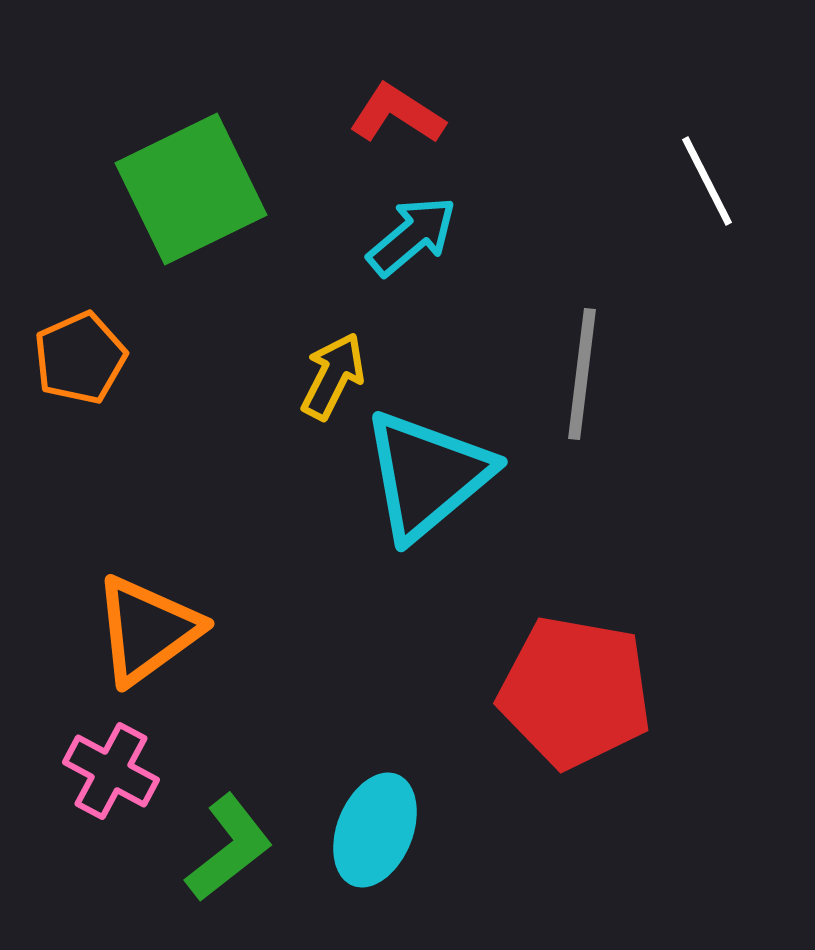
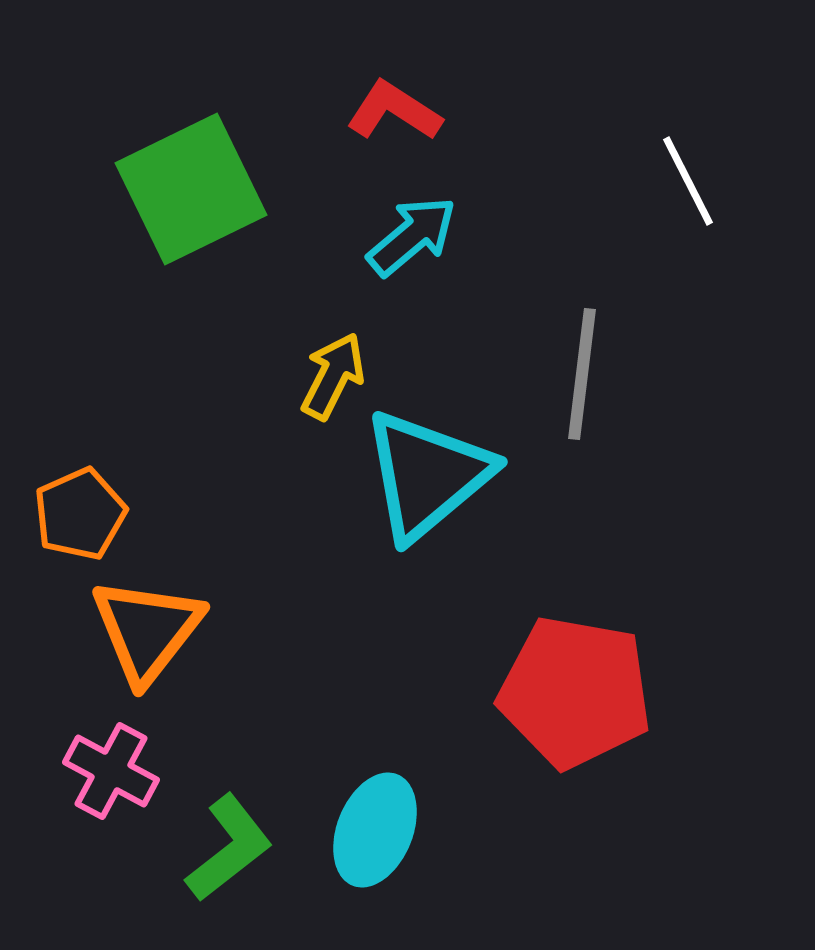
red L-shape: moved 3 px left, 3 px up
white line: moved 19 px left
orange pentagon: moved 156 px down
orange triangle: rotated 16 degrees counterclockwise
